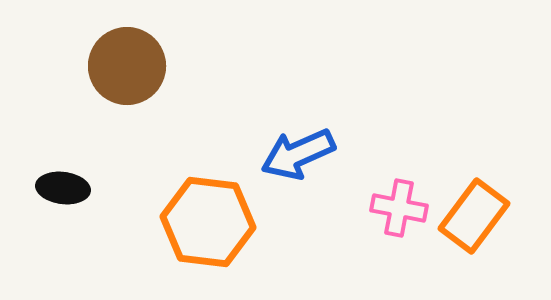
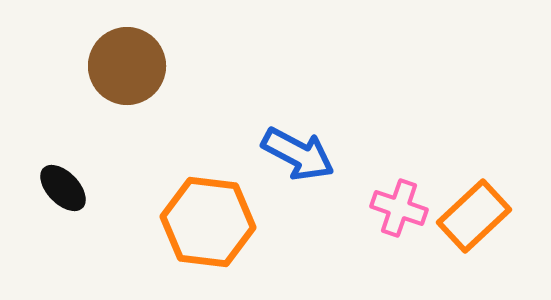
blue arrow: rotated 128 degrees counterclockwise
black ellipse: rotated 39 degrees clockwise
pink cross: rotated 8 degrees clockwise
orange rectangle: rotated 10 degrees clockwise
